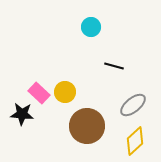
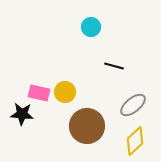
pink rectangle: rotated 30 degrees counterclockwise
